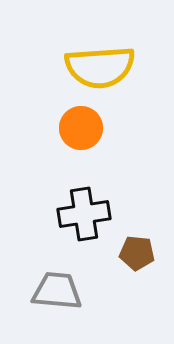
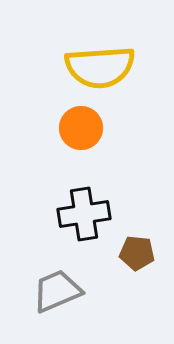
gray trapezoid: rotated 28 degrees counterclockwise
